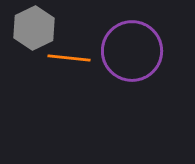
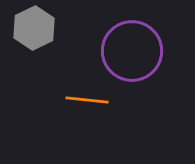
orange line: moved 18 px right, 42 px down
